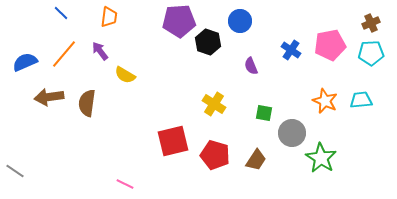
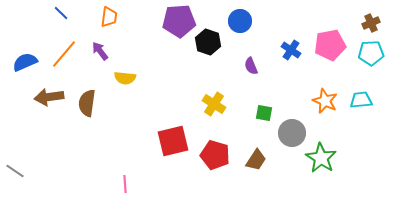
yellow semicircle: moved 3 px down; rotated 25 degrees counterclockwise
pink line: rotated 60 degrees clockwise
